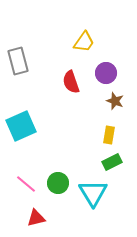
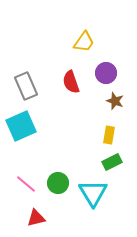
gray rectangle: moved 8 px right, 25 px down; rotated 8 degrees counterclockwise
